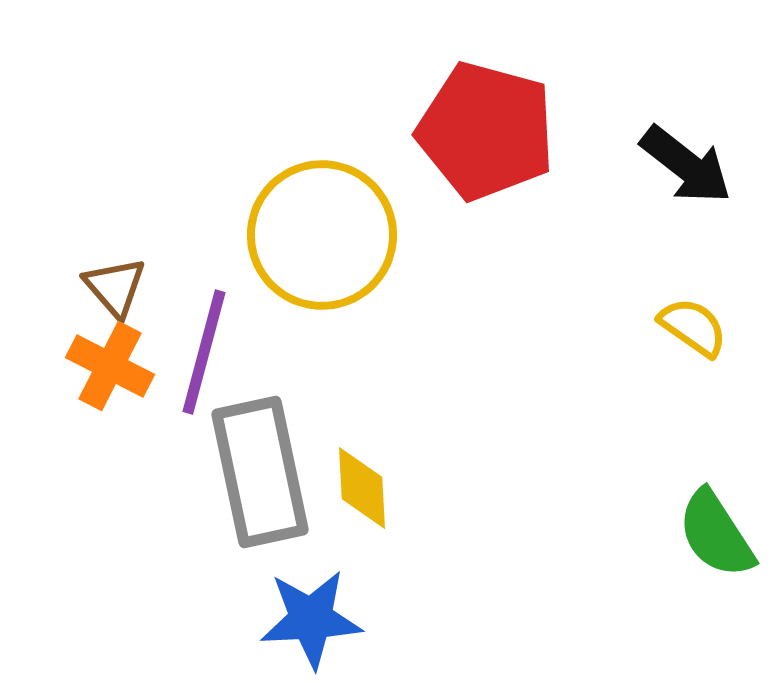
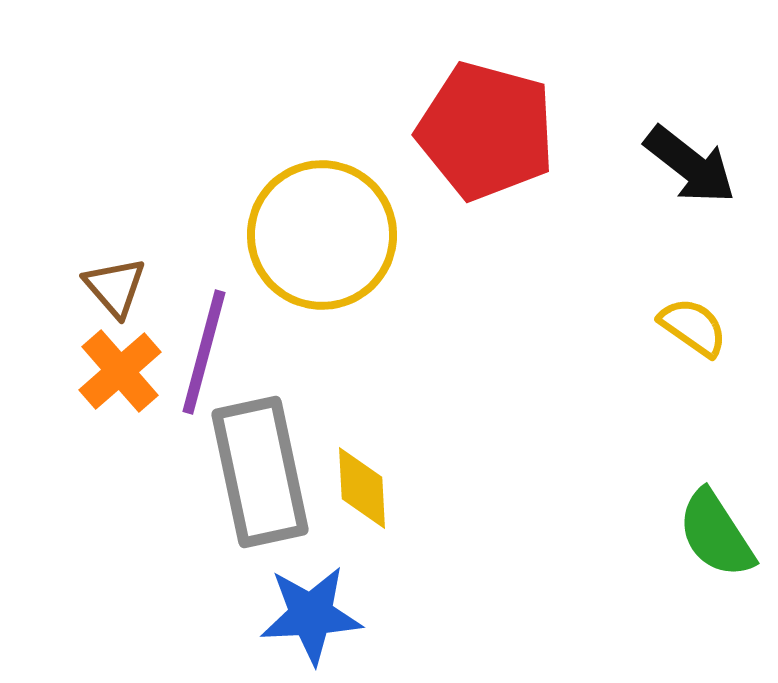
black arrow: moved 4 px right
orange cross: moved 10 px right, 5 px down; rotated 22 degrees clockwise
blue star: moved 4 px up
